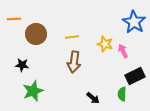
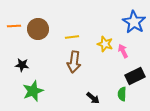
orange line: moved 7 px down
brown circle: moved 2 px right, 5 px up
